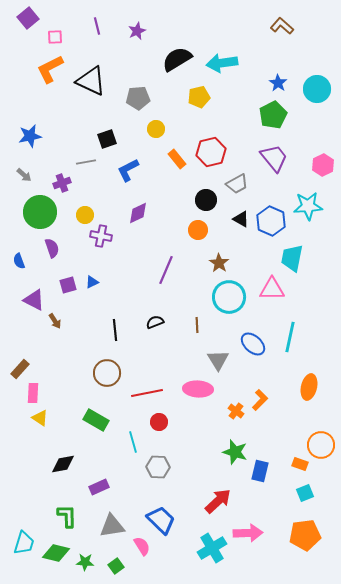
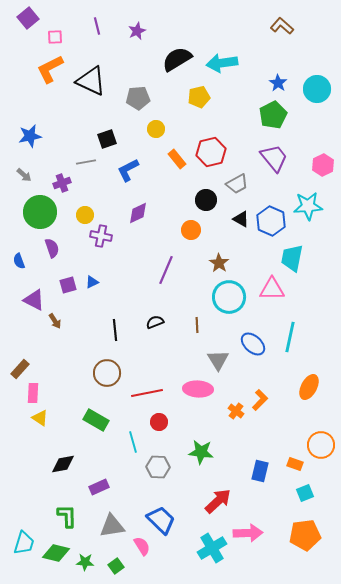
orange circle at (198, 230): moved 7 px left
orange ellipse at (309, 387): rotated 15 degrees clockwise
green star at (235, 452): moved 34 px left; rotated 10 degrees counterclockwise
orange rectangle at (300, 464): moved 5 px left
